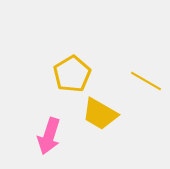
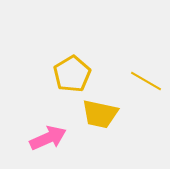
yellow trapezoid: rotated 18 degrees counterclockwise
pink arrow: moved 1 px left, 2 px down; rotated 132 degrees counterclockwise
